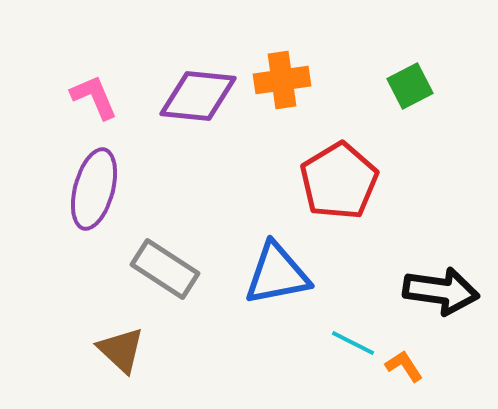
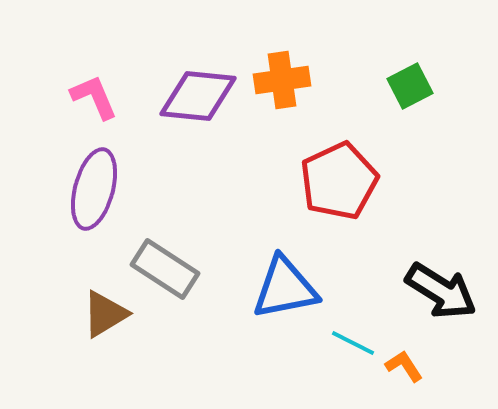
red pentagon: rotated 6 degrees clockwise
blue triangle: moved 8 px right, 14 px down
black arrow: rotated 24 degrees clockwise
brown triangle: moved 16 px left, 36 px up; rotated 46 degrees clockwise
